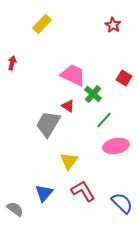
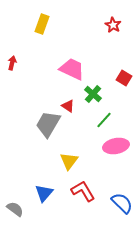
yellow rectangle: rotated 24 degrees counterclockwise
pink trapezoid: moved 1 px left, 6 px up
